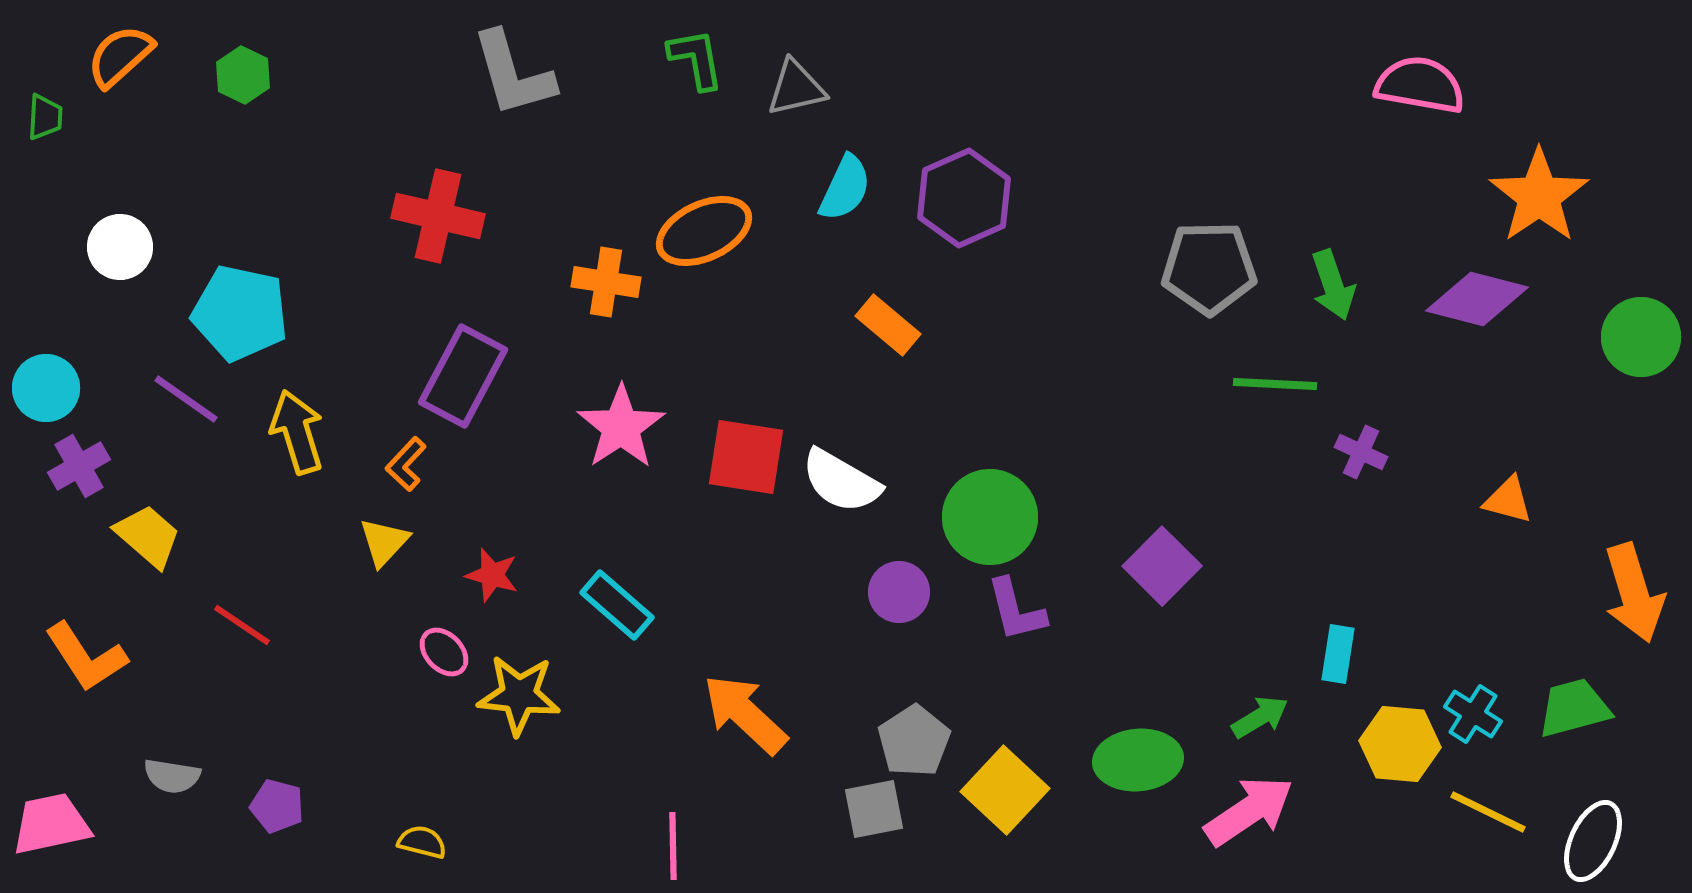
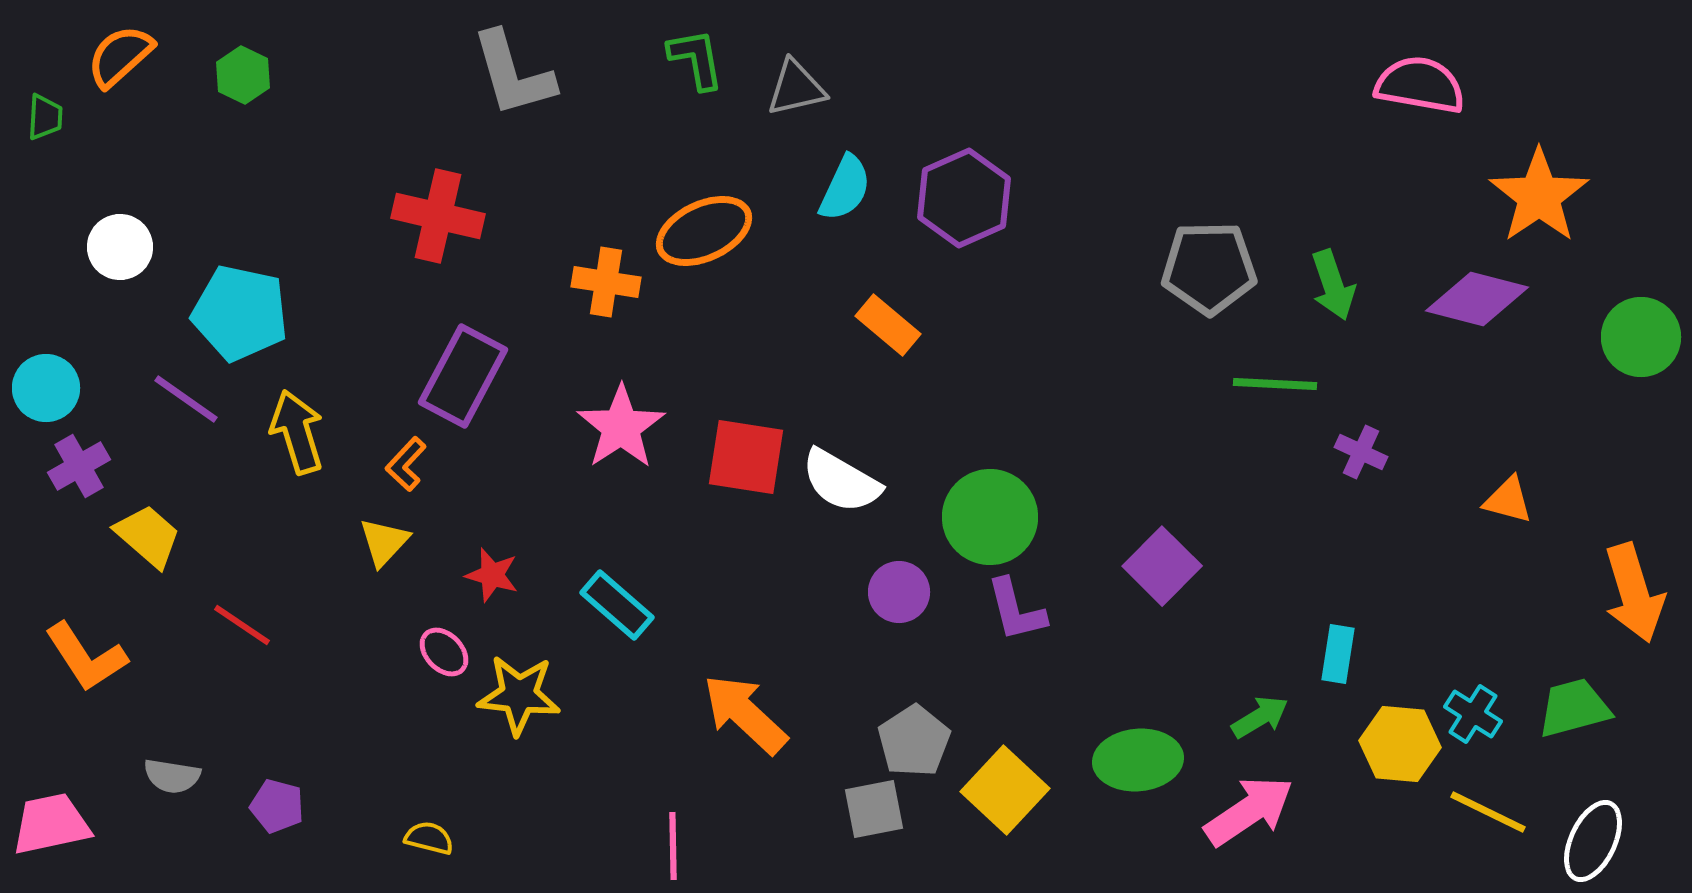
yellow semicircle at (422, 842): moved 7 px right, 4 px up
